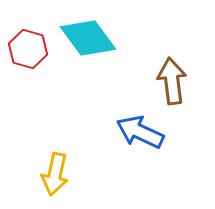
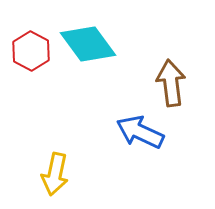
cyan diamond: moved 6 px down
red hexagon: moved 3 px right, 2 px down; rotated 12 degrees clockwise
brown arrow: moved 1 px left, 2 px down
